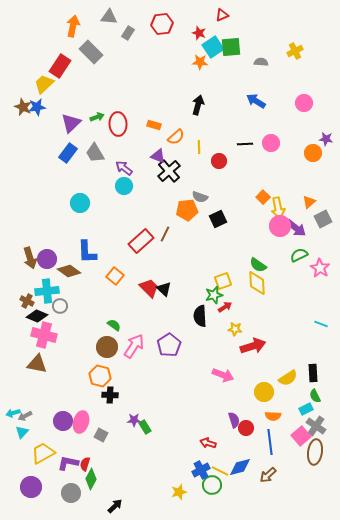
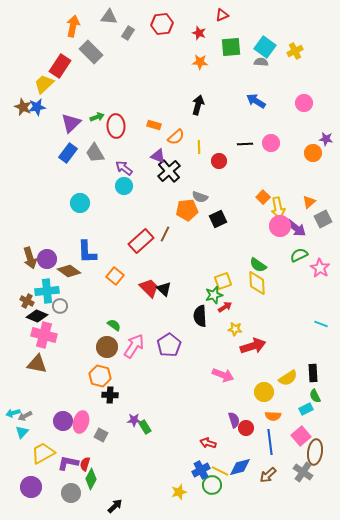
cyan square at (213, 47): moved 52 px right; rotated 20 degrees counterclockwise
red ellipse at (118, 124): moved 2 px left, 2 px down
gray cross at (316, 426): moved 13 px left, 46 px down
